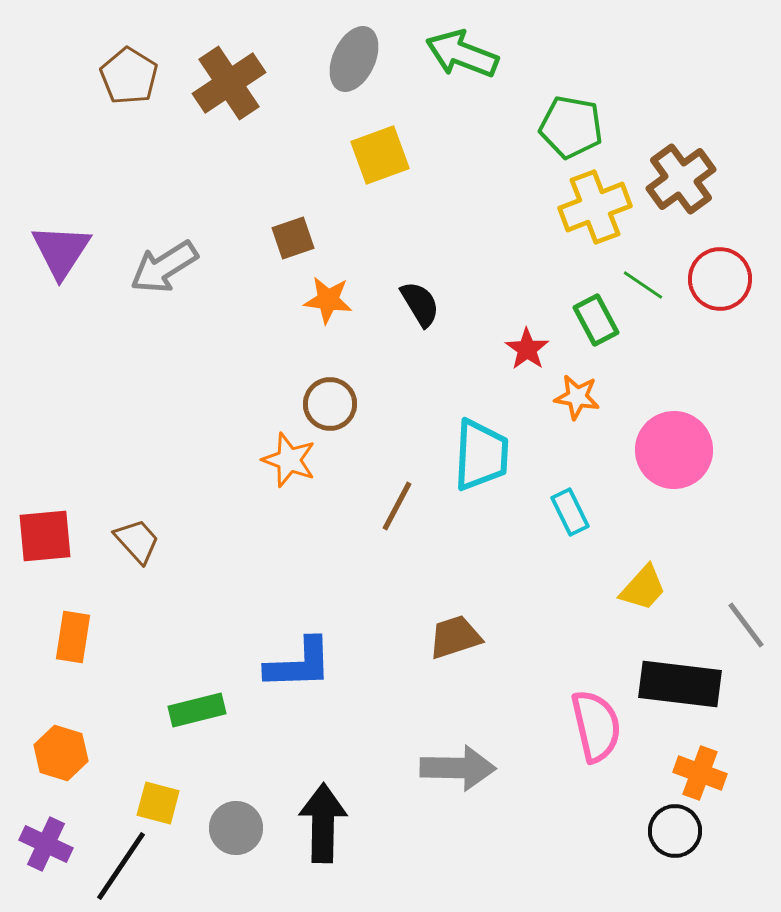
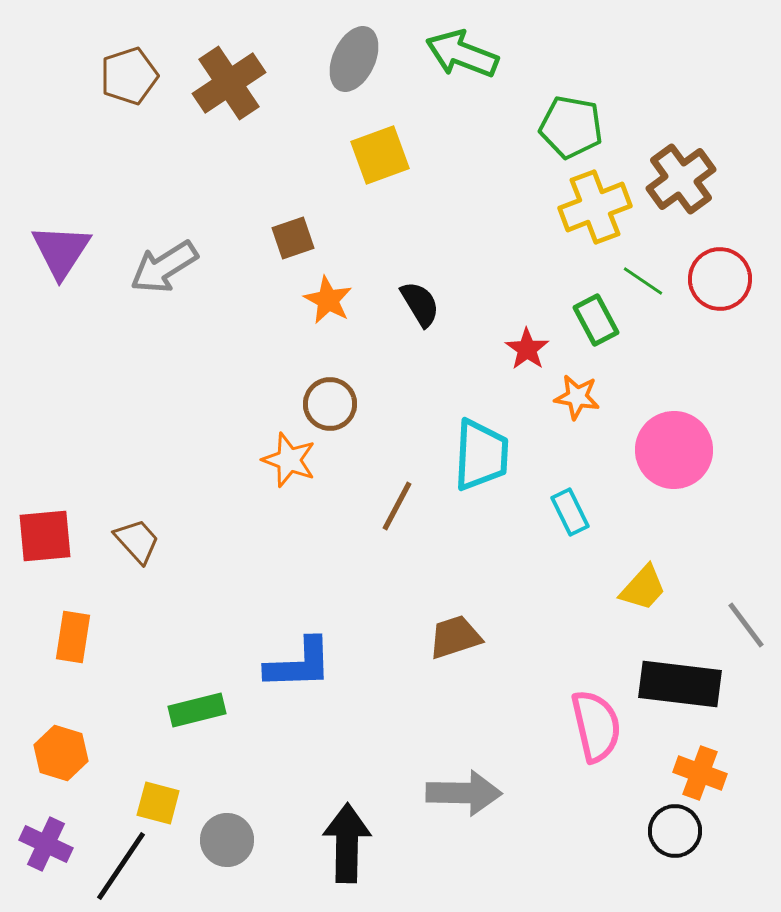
brown pentagon at (129, 76): rotated 22 degrees clockwise
green line at (643, 285): moved 4 px up
orange star at (328, 300): rotated 21 degrees clockwise
gray arrow at (458, 768): moved 6 px right, 25 px down
black arrow at (323, 823): moved 24 px right, 20 px down
gray circle at (236, 828): moved 9 px left, 12 px down
